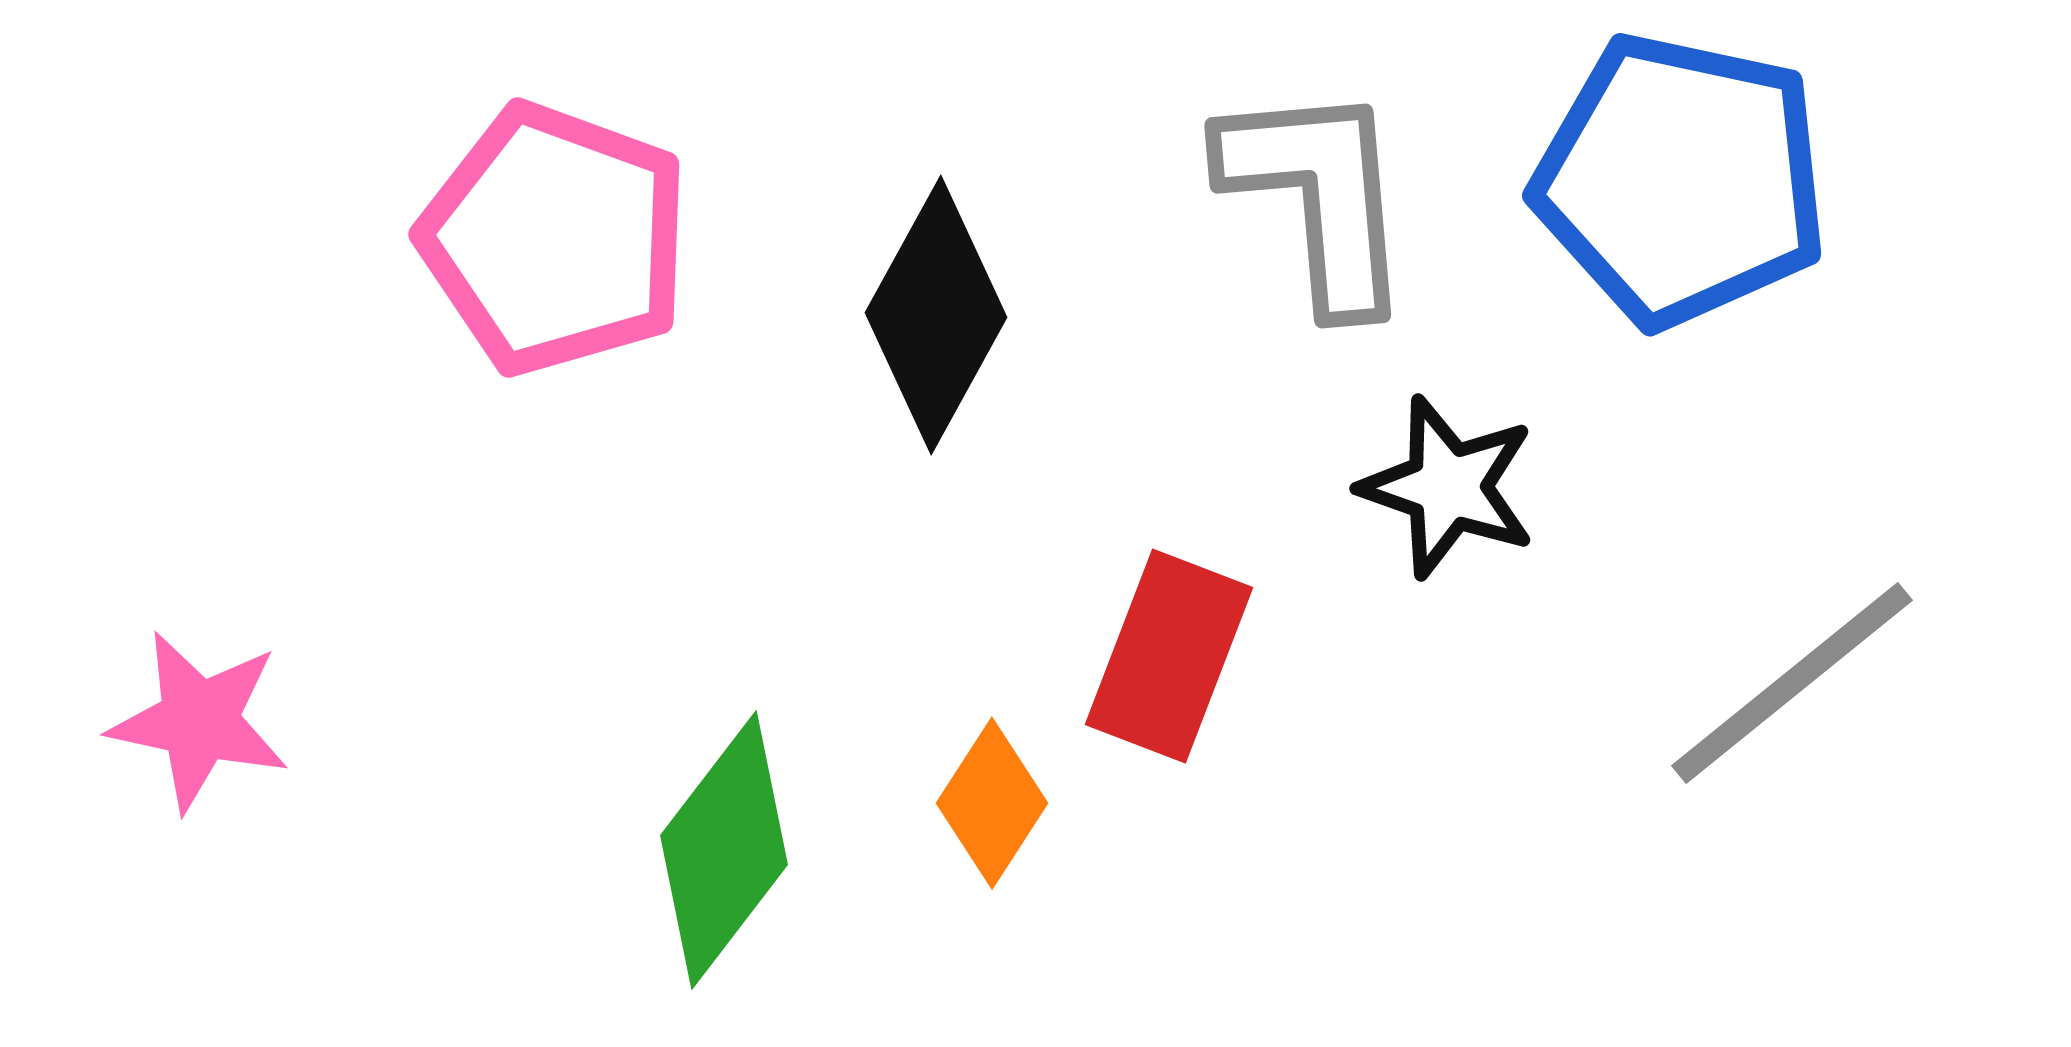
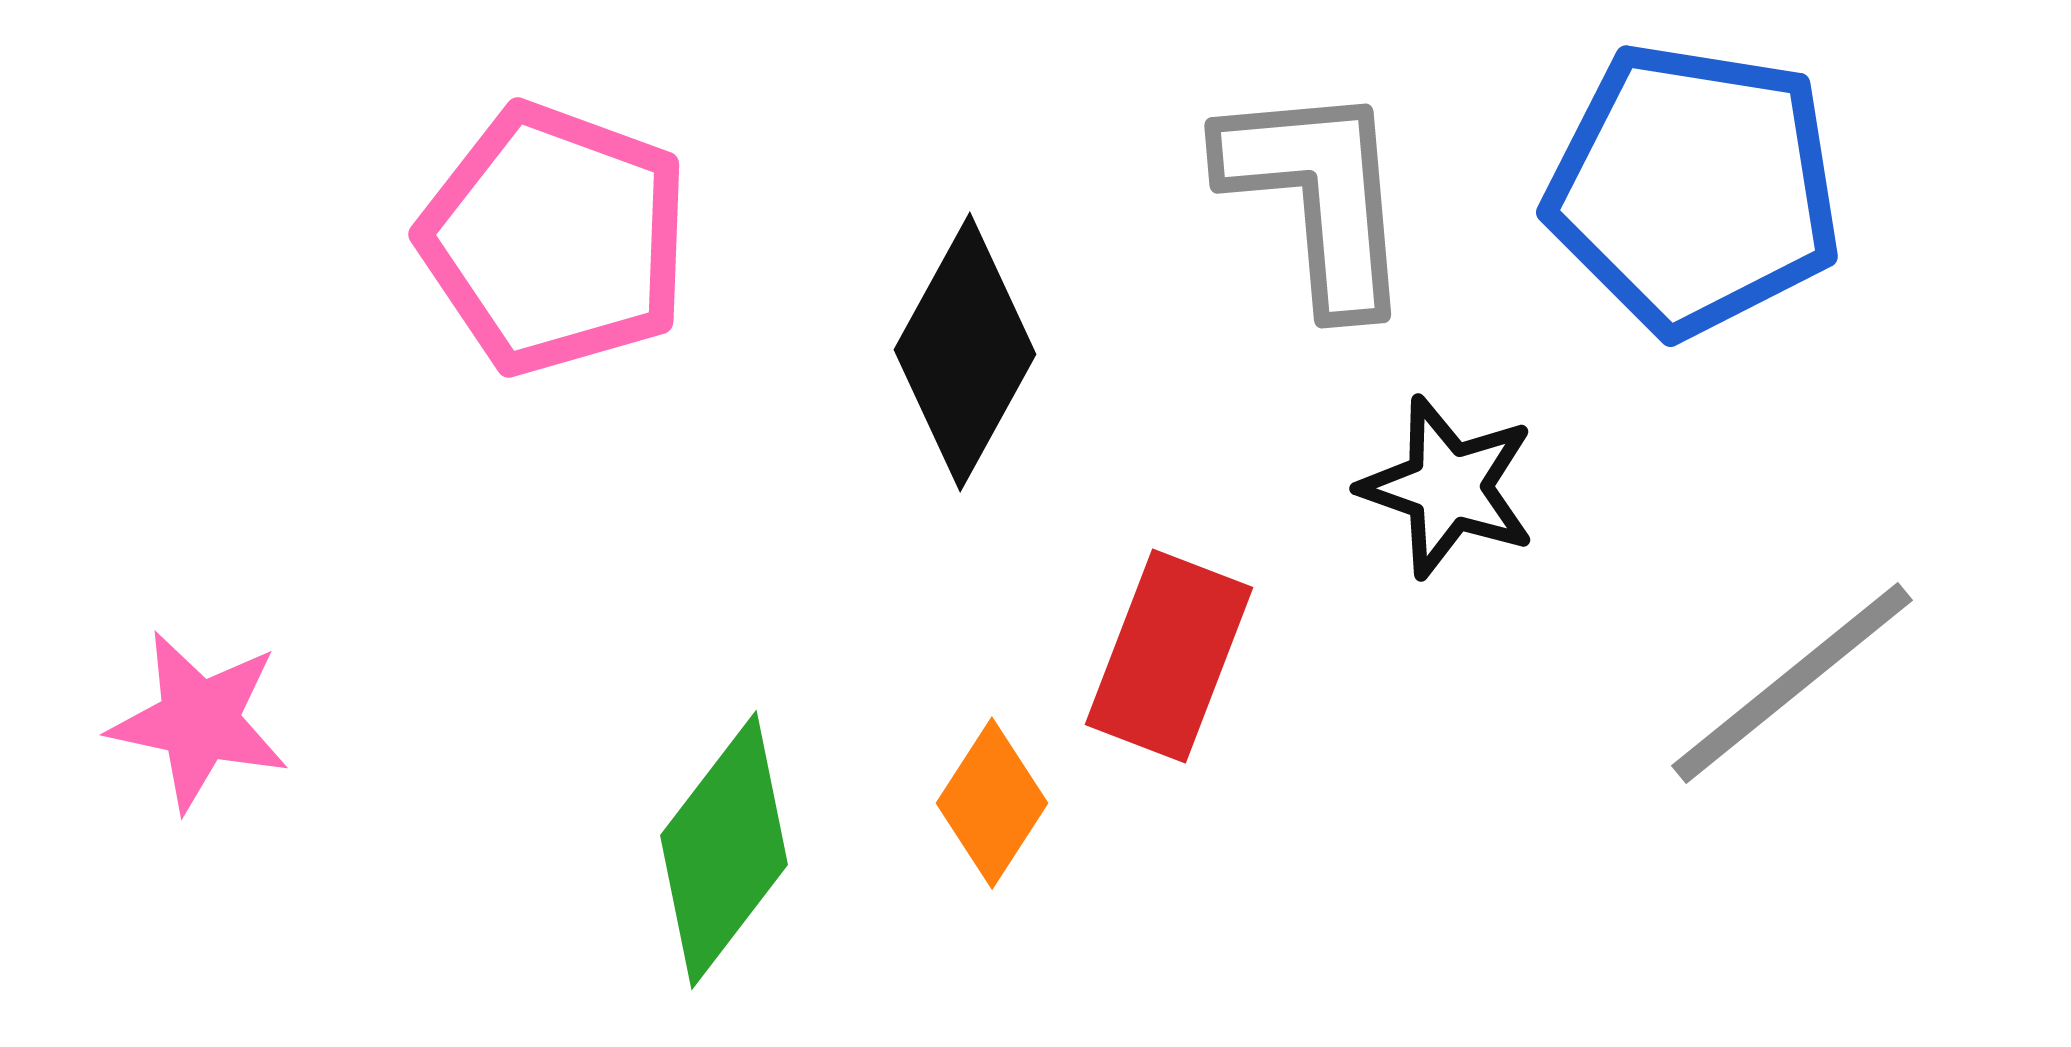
blue pentagon: moved 13 px right, 9 px down; rotated 3 degrees counterclockwise
black diamond: moved 29 px right, 37 px down
